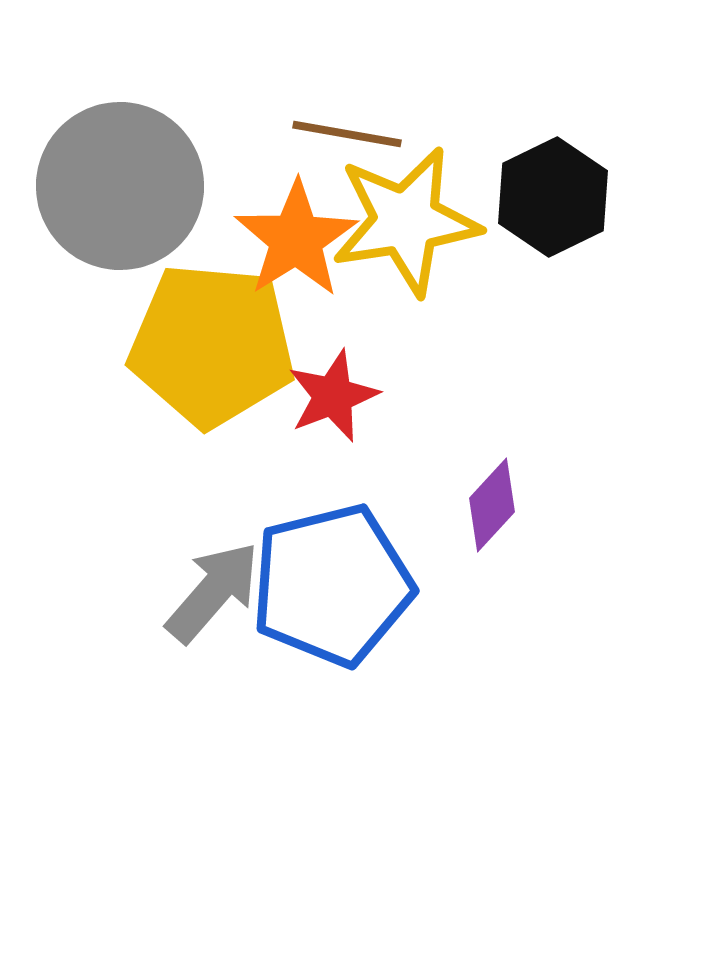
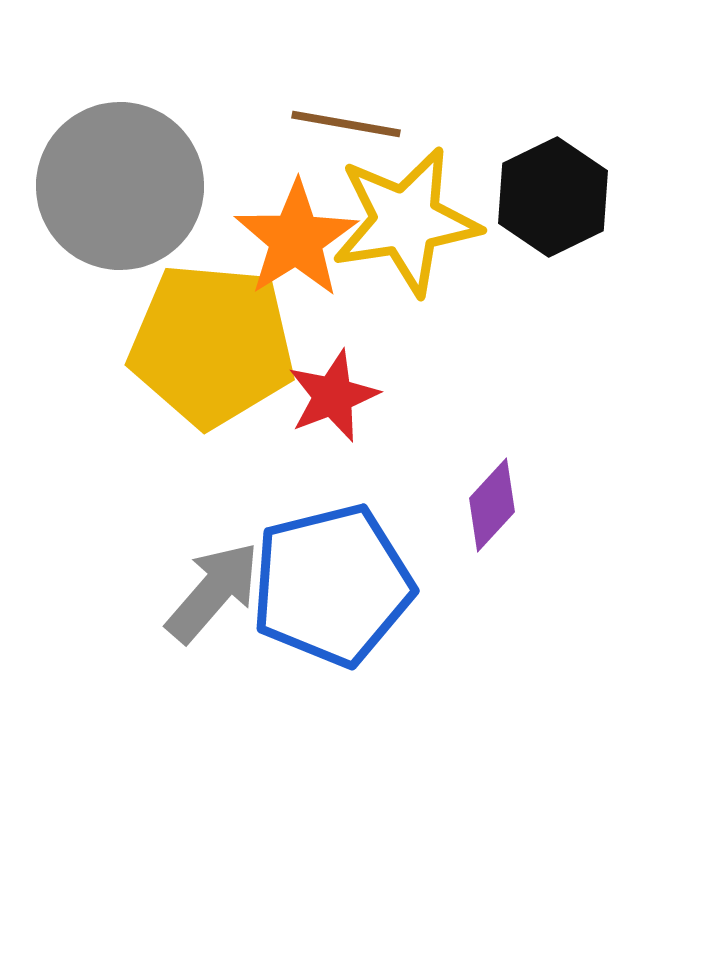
brown line: moved 1 px left, 10 px up
